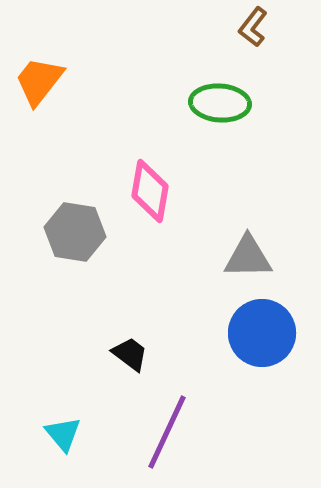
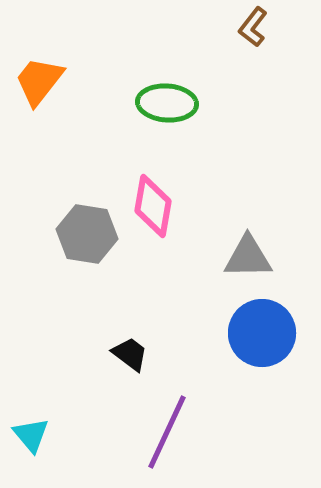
green ellipse: moved 53 px left
pink diamond: moved 3 px right, 15 px down
gray hexagon: moved 12 px right, 2 px down
cyan triangle: moved 32 px left, 1 px down
